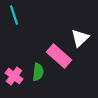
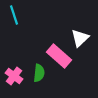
green semicircle: moved 1 px right, 1 px down
